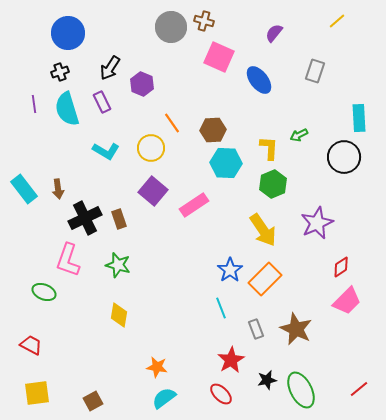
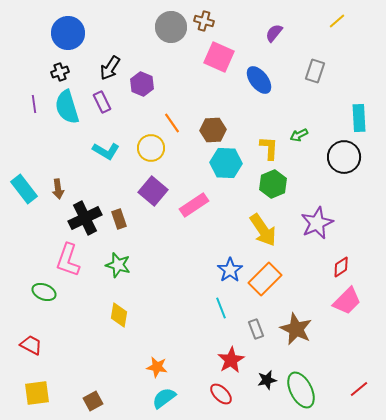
cyan semicircle at (67, 109): moved 2 px up
